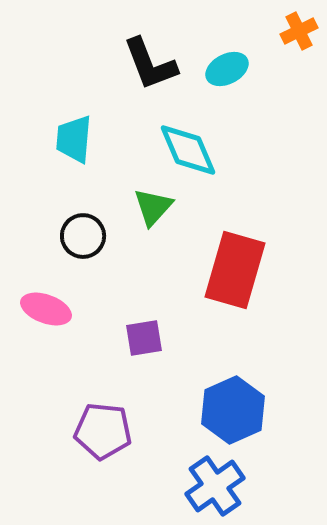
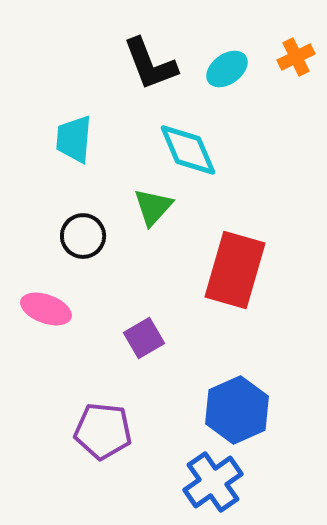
orange cross: moved 3 px left, 26 px down
cyan ellipse: rotated 9 degrees counterclockwise
purple square: rotated 21 degrees counterclockwise
blue hexagon: moved 4 px right
blue cross: moved 2 px left, 4 px up
